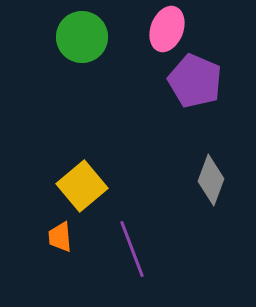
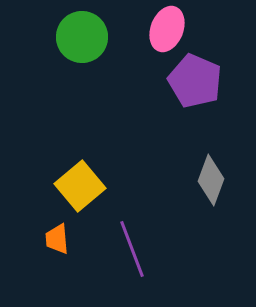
yellow square: moved 2 px left
orange trapezoid: moved 3 px left, 2 px down
